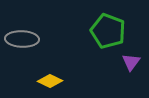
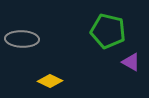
green pentagon: rotated 8 degrees counterclockwise
purple triangle: rotated 36 degrees counterclockwise
